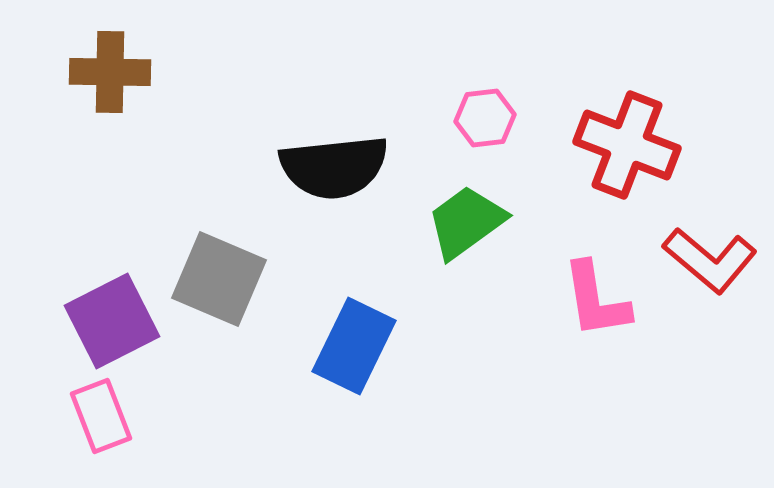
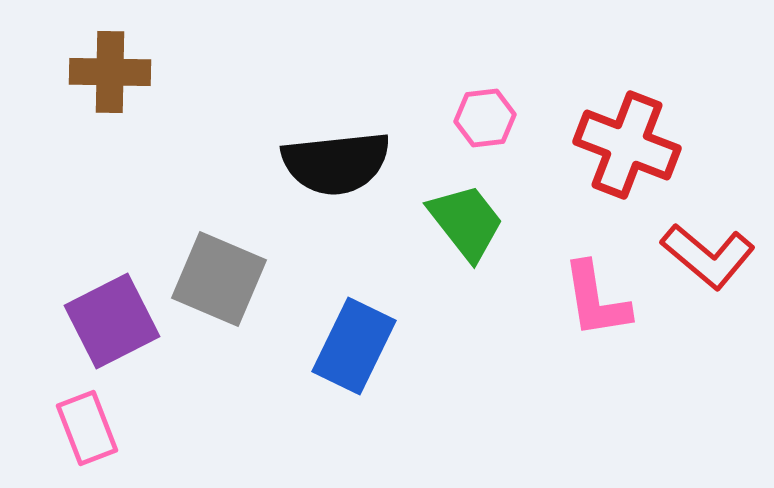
black semicircle: moved 2 px right, 4 px up
green trapezoid: rotated 88 degrees clockwise
red L-shape: moved 2 px left, 4 px up
pink rectangle: moved 14 px left, 12 px down
